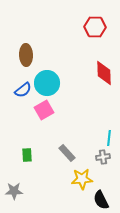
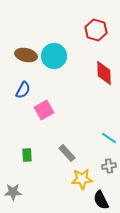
red hexagon: moved 1 px right, 3 px down; rotated 15 degrees clockwise
brown ellipse: rotated 75 degrees counterclockwise
cyan circle: moved 7 px right, 27 px up
blue semicircle: rotated 24 degrees counterclockwise
cyan line: rotated 63 degrees counterclockwise
gray cross: moved 6 px right, 9 px down
gray star: moved 1 px left, 1 px down
